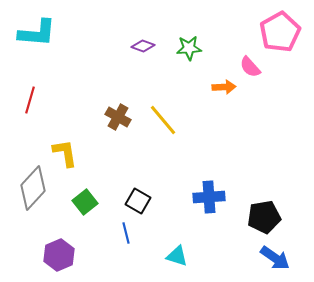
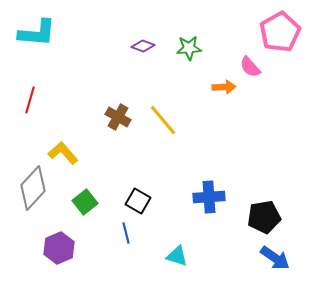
yellow L-shape: moved 2 px left; rotated 32 degrees counterclockwise
purple hexagon: moved 7 px up
